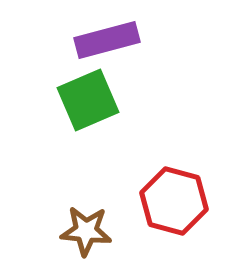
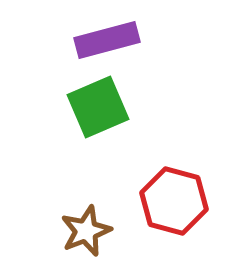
green square: moved 10 px right, 7 px down
brown star: rotated 27 degrees counterclockwise
